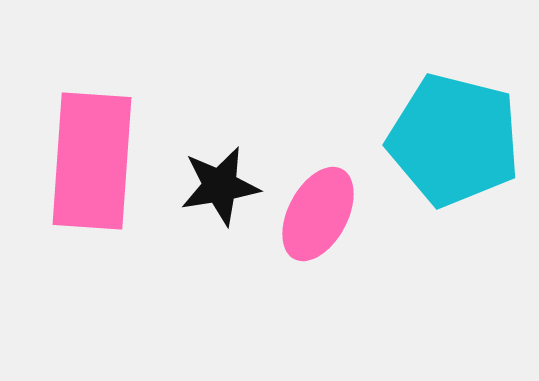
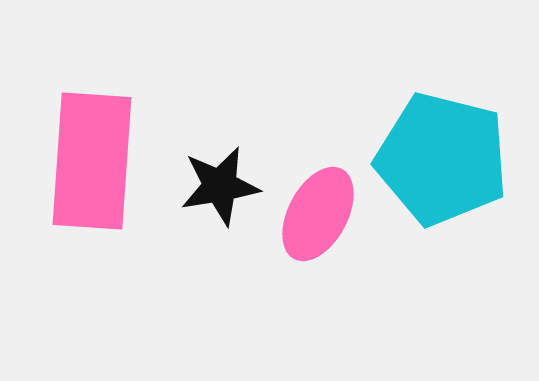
cyan pentagon: moved 12 px left, 19 px down
